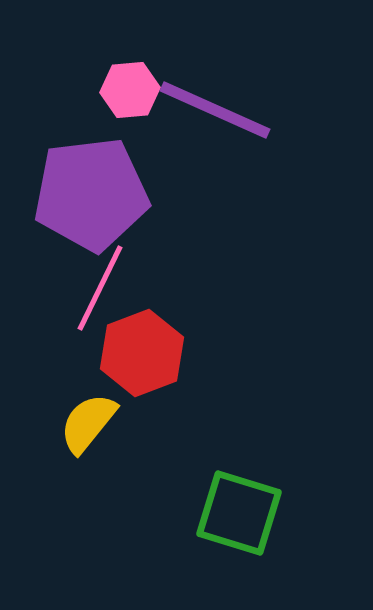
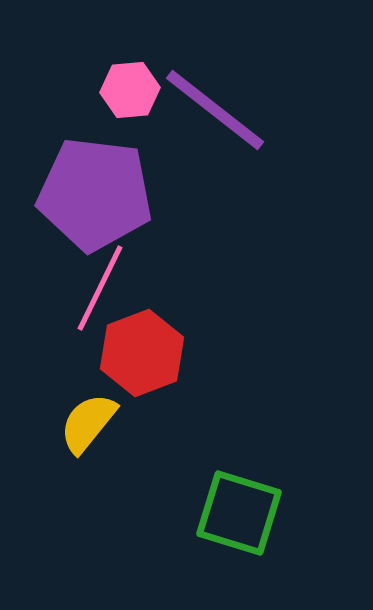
purple line: rotated 14 degrees clockwise
purple pentagon: moved 4 px right; rotated 14 degrees clockwise
